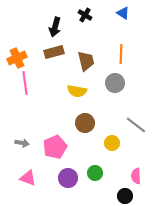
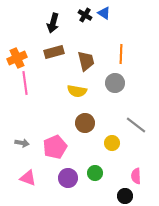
blue triangle: moved 19 px left
black arrow: moved 2 px left, 4 px up
